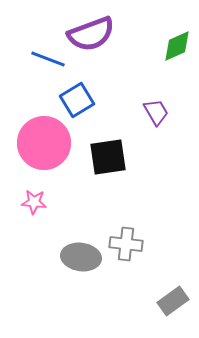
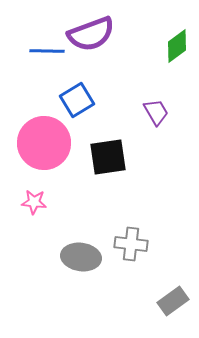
green diamond: rotated 12 degrees counterclockwise
blue line: moved 1 px left, 8 px up; rotated 20 degrees counterclockwise
gray cross: moved 5 px right
